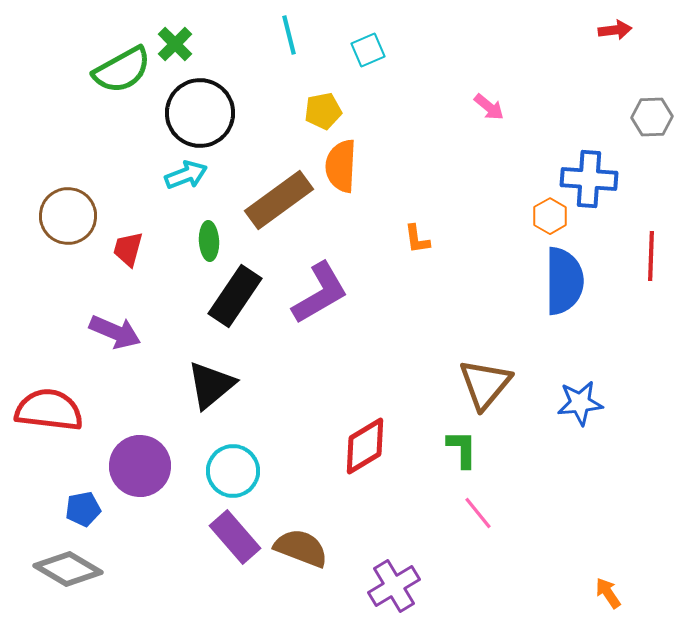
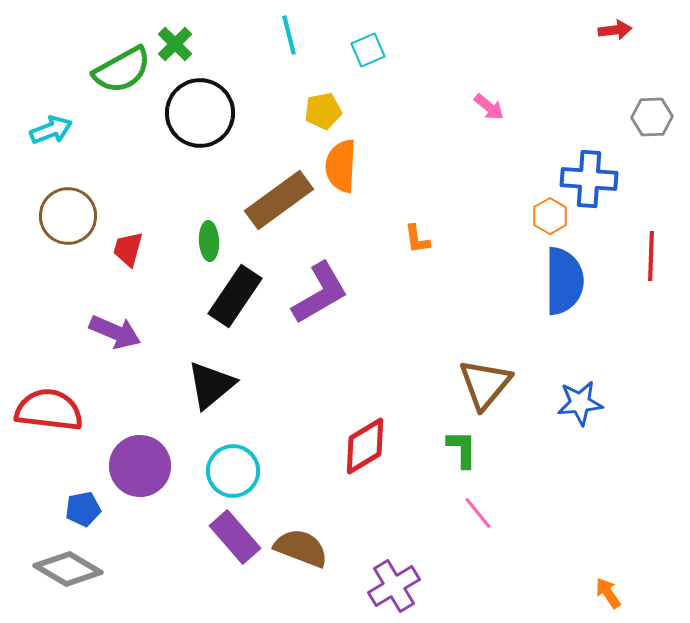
cyan arrow: moved 135 px left, 45 px up
